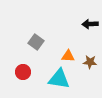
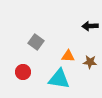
black arrow: moved 2 px down
